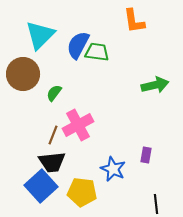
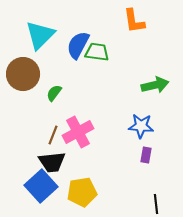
pink cross: moved 7 px down
blue star: moved 28 px right, 43 px up; rotated 20 degrees counterclockwise
yellow pentagon: rotated 16 degrees counterclockwise
